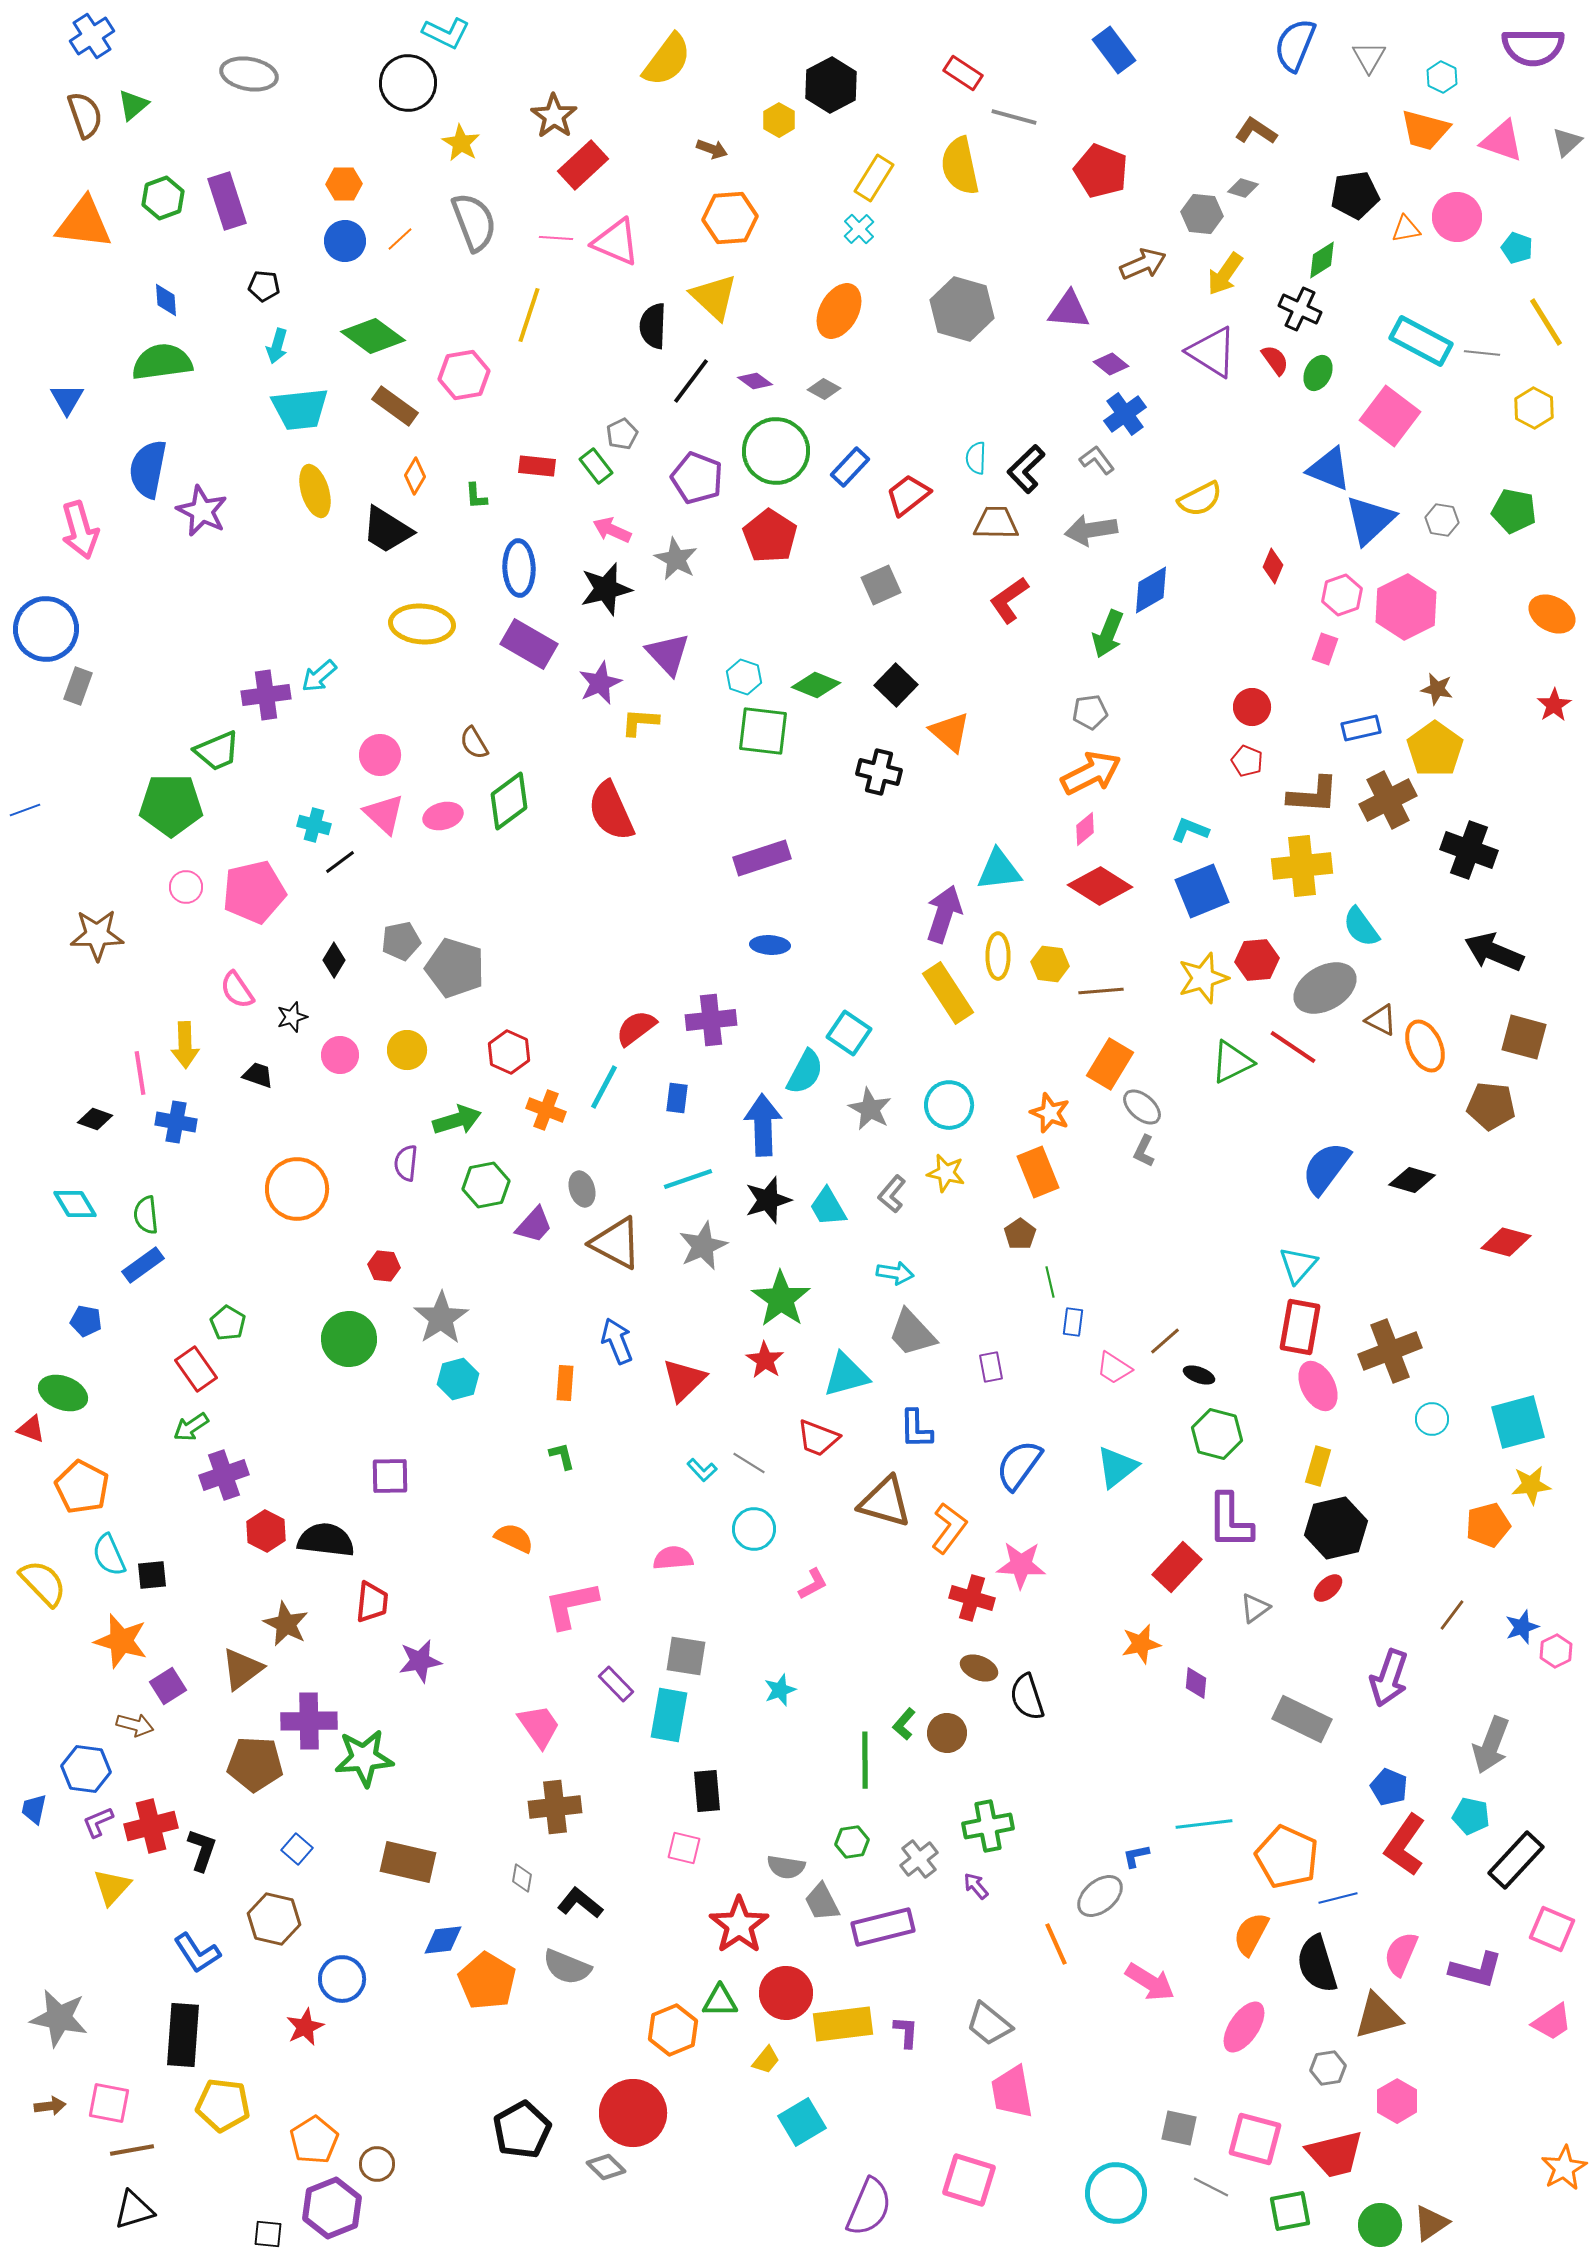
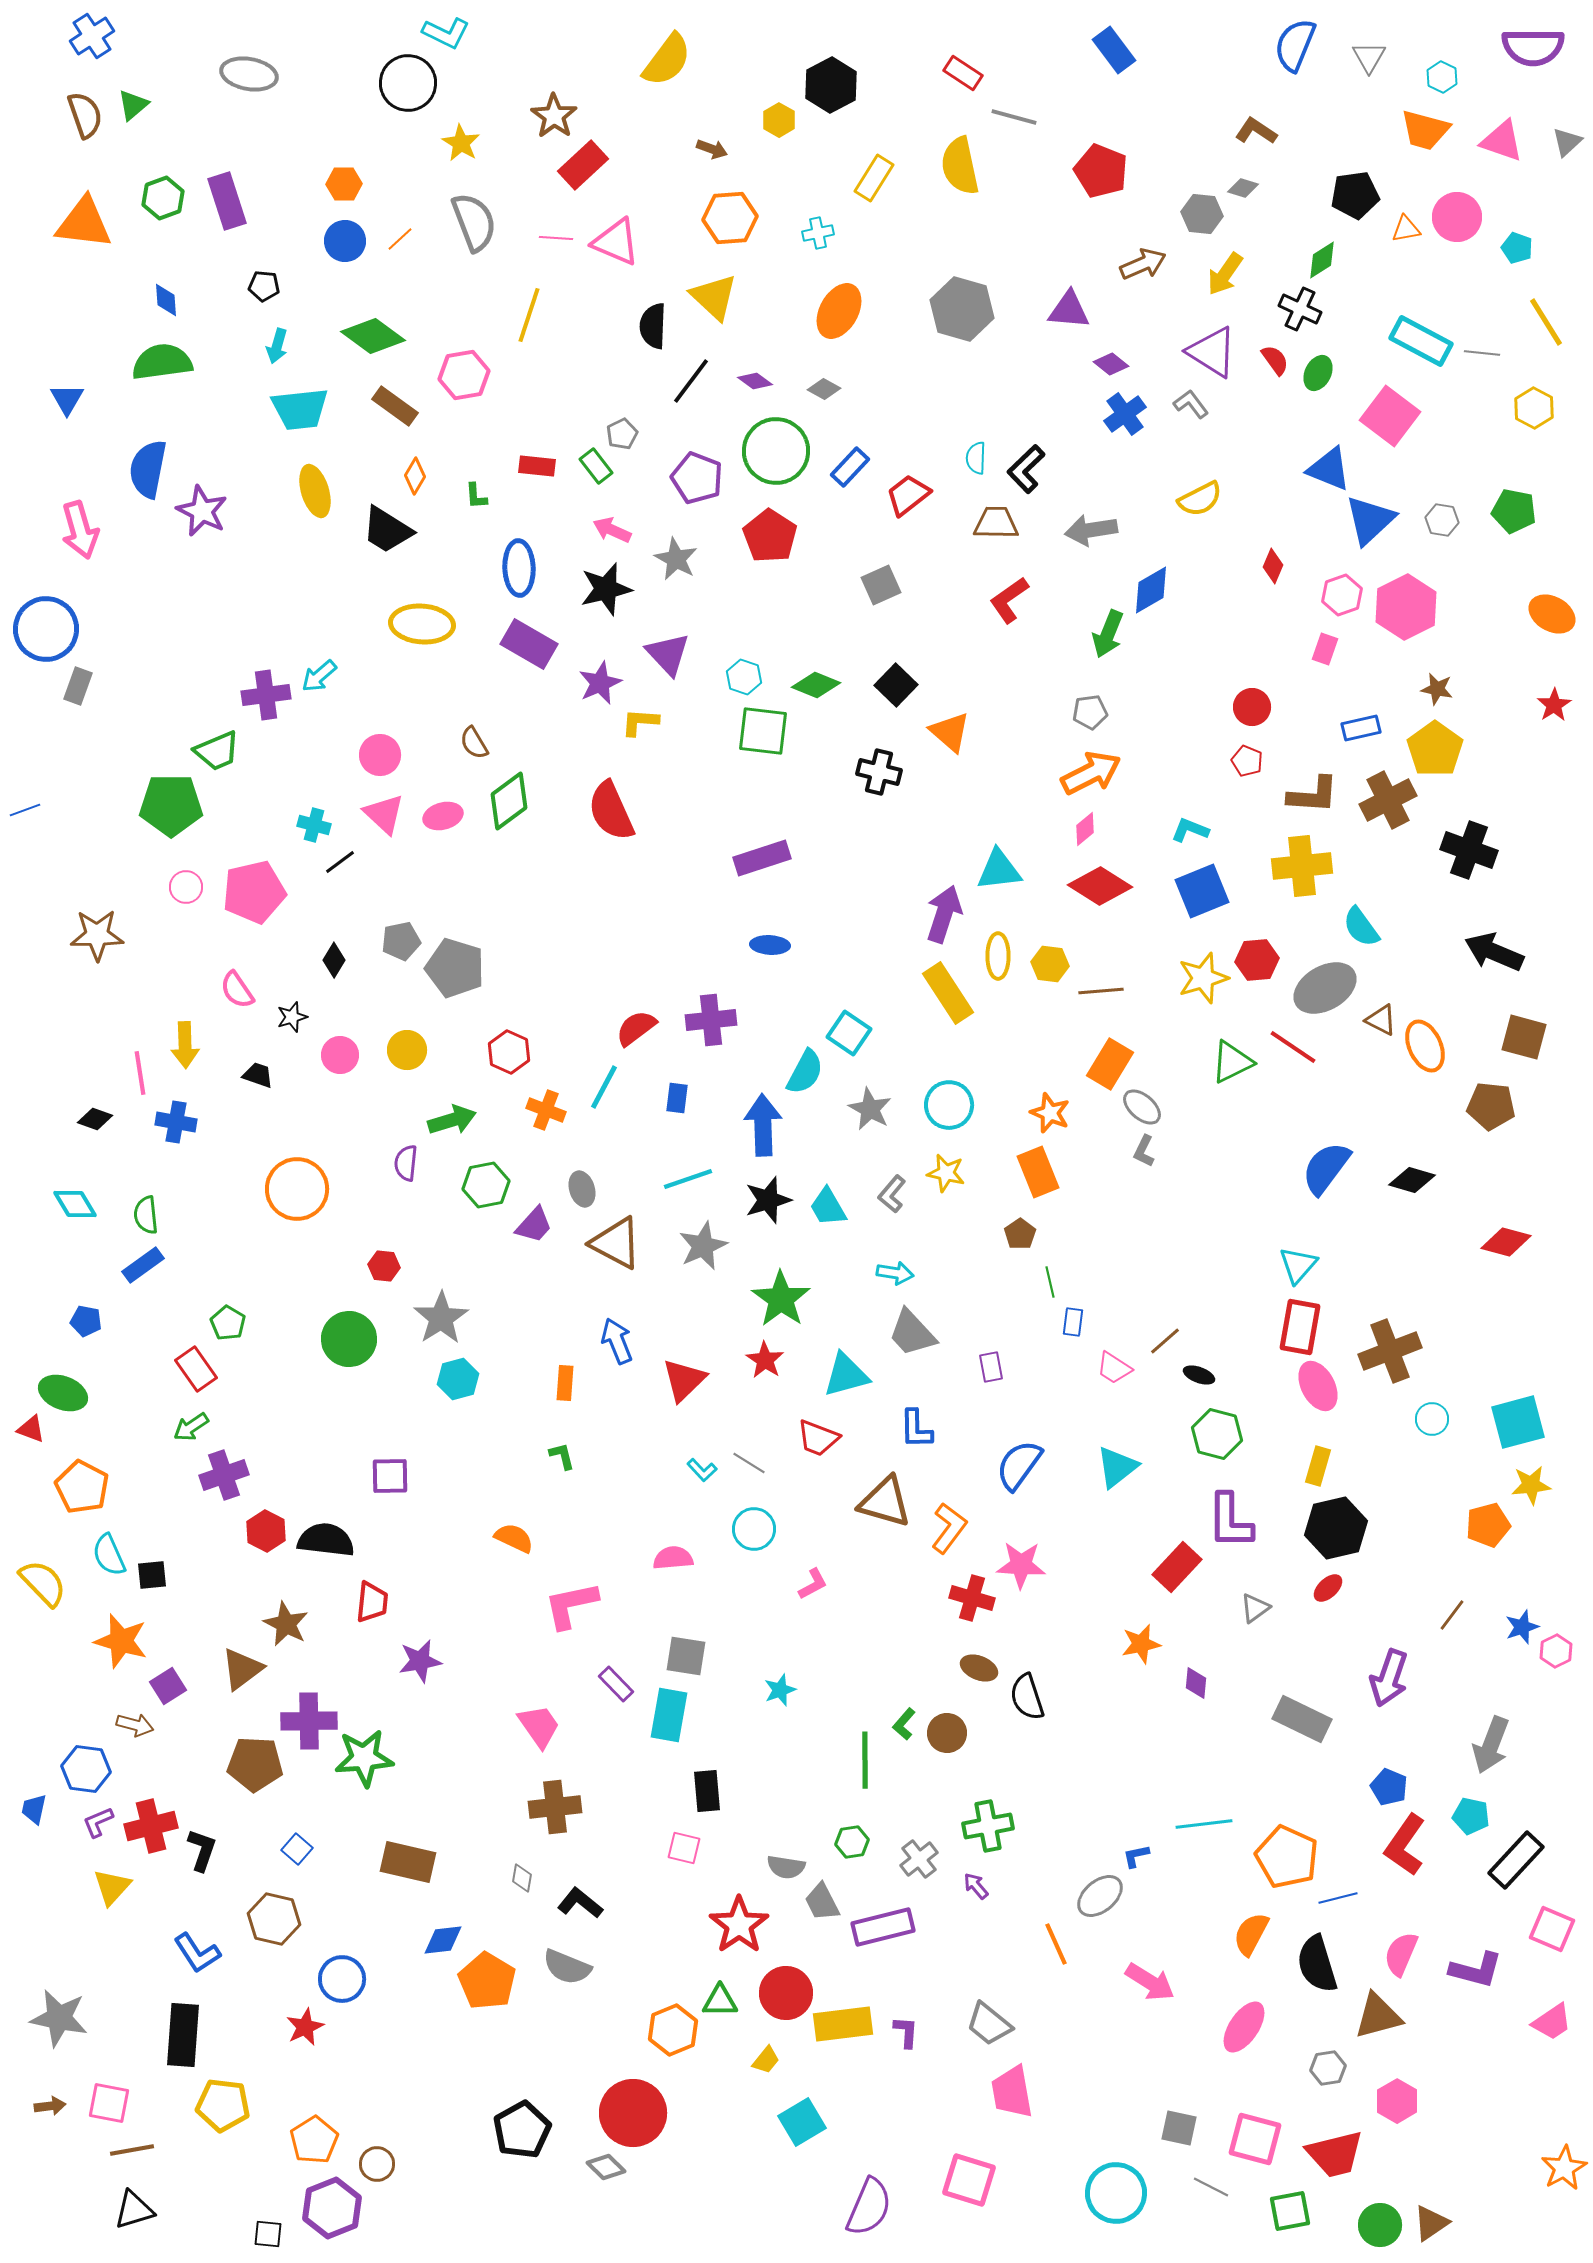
cyan cross at (859, 229): moved 41 px left, 4 px down; rotated 32 degrees clockwise
gray L-shape at (1097, 460): moved 94 px right, 56 px up
green arrow at (457, 1120): moved 5 px left
